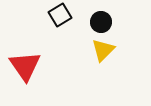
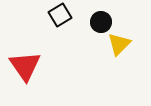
yellow triangle: moved 16 px right, 6 px up
